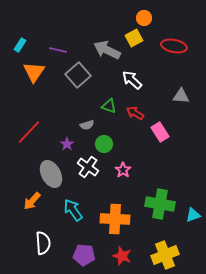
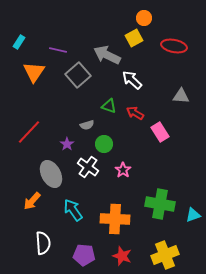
cyan rectangle: moved 1 px left, 3 px up
gray arrow: moved 5 px down
